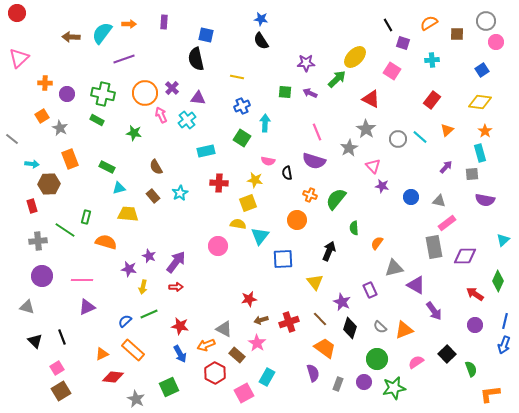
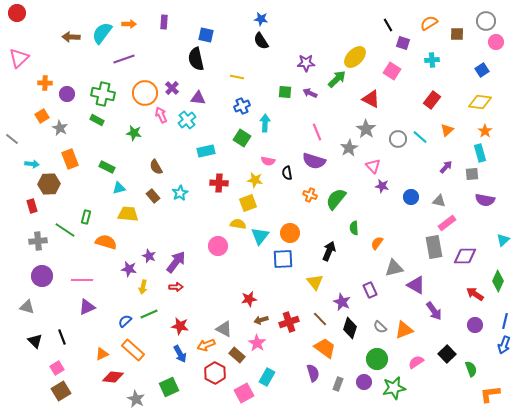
orange circle at (297, 220): moved 7 px left, 13 px down
